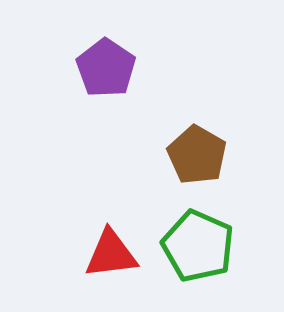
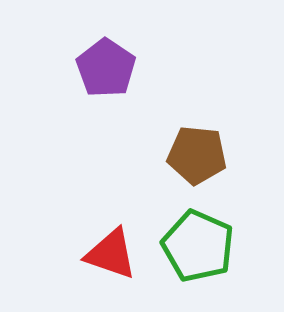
brown pentagon: rotated 24 degrees counterclockwise
red triangle: rotated 26 degrees clockwise
